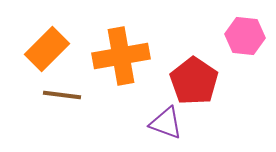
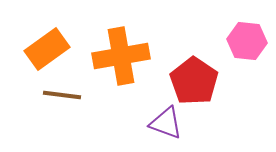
pink hexagon: moved 2 px right, 5 px down
orange rectangle: rotated 9 degrees clockwise
